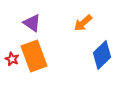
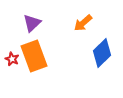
purple triangle: rotated 42 degrees clockwise
blue diamond: moved 2 px up
